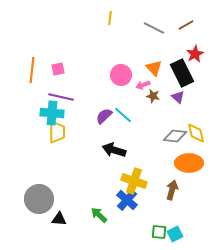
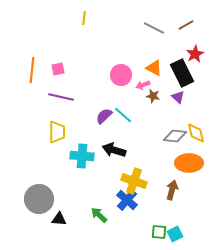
yellow line: moved 26 px left
orange triangle: rotated 18 degrees counterclockwise
cyan cross: moved 30 px right, 43 px down
